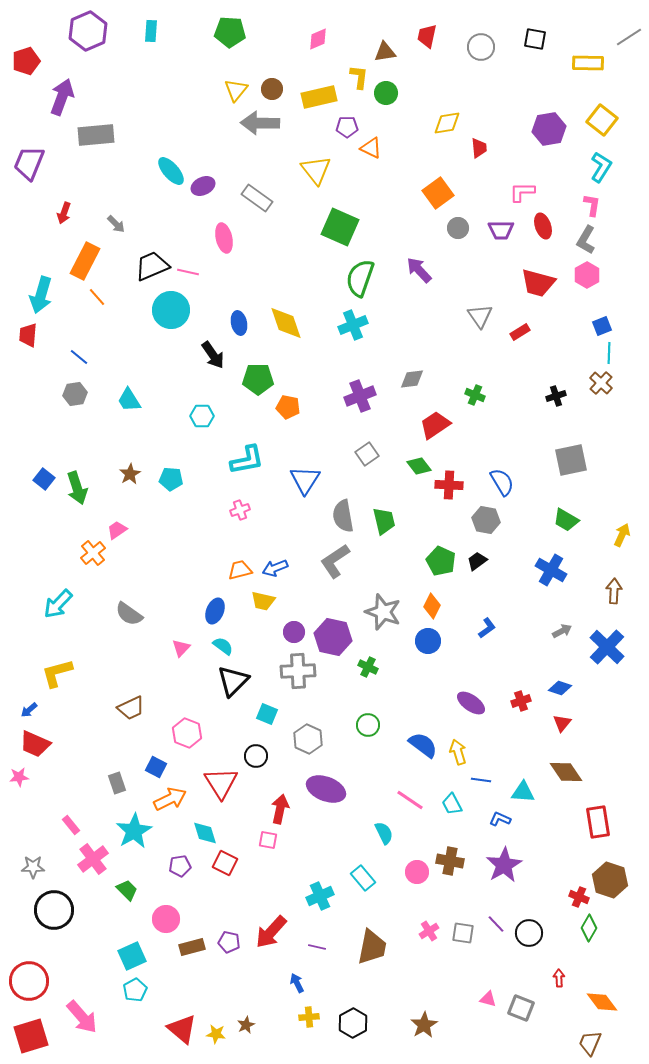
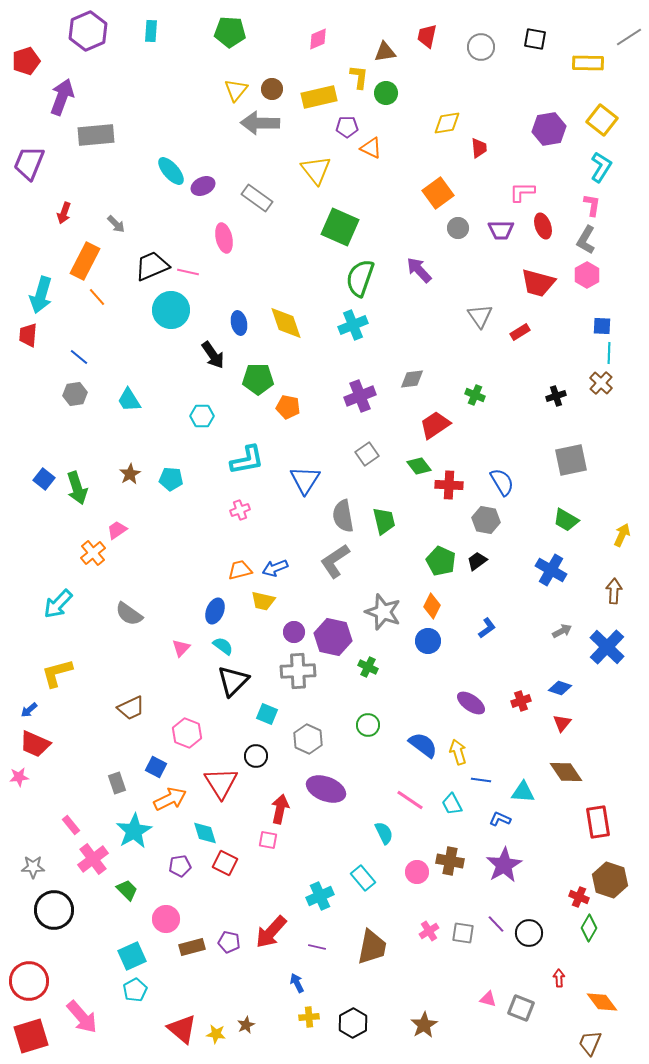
blue square at (602, 326): rotated 24 degrees clockwise
